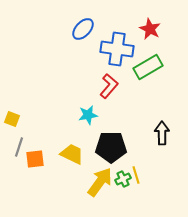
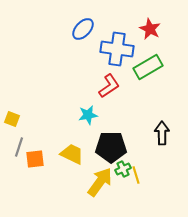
red L-shape: rotated 15 degrees clockwise
green cross: moved 10 px up
